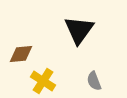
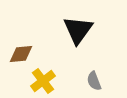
black triangle: moved 1 px left
yellow cross: rotated 20 degrees clockwise
